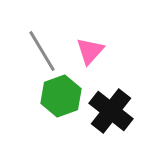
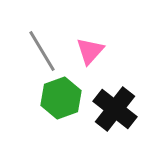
green hexagon: moved 2 px down
black cross: moved 4 px right, 2 px up
